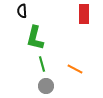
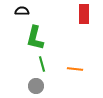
black semicircle: rotated 96 degrees clockwise
orange line: rotated 21 degrees counterclockwise
gray circle: moved 10 px left
